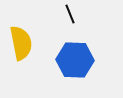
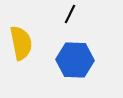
black line: rotated 48 degrees clockwise
